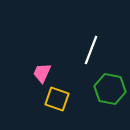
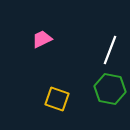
white line: moved 19 px right
pink trapezoid: moved 34 px up; rotated 40 degrees clockwise
